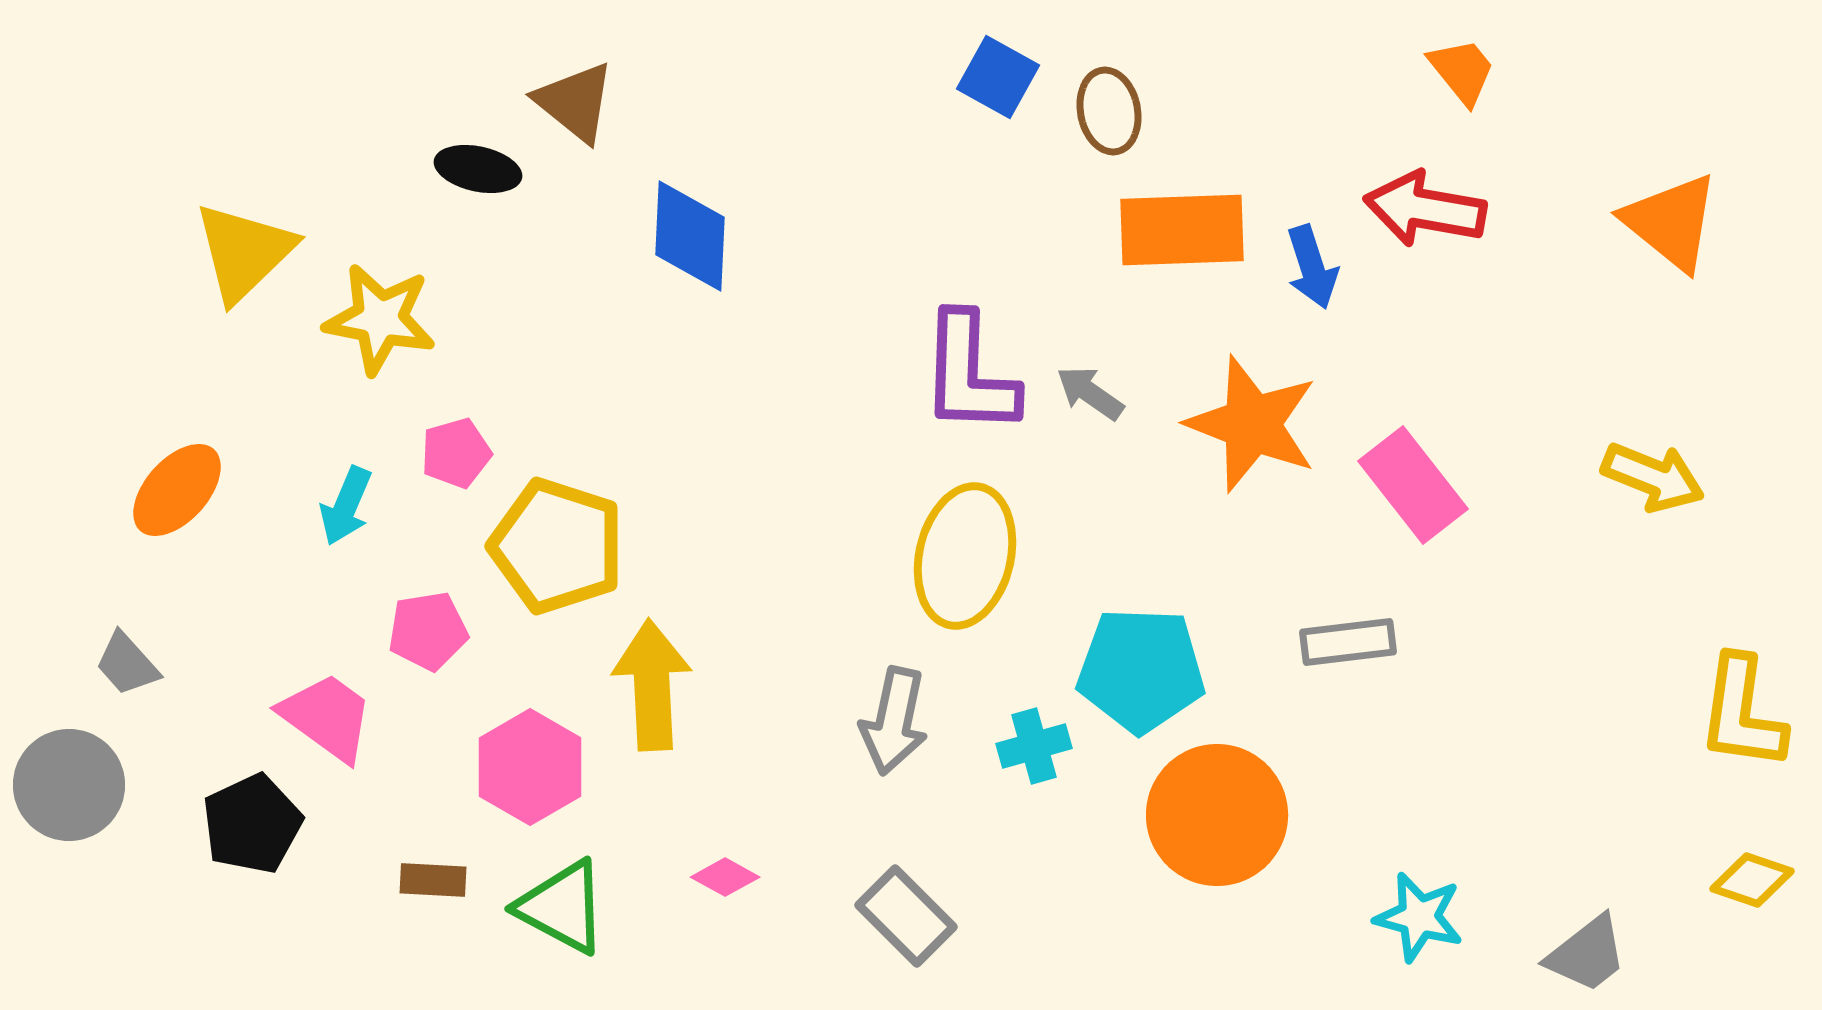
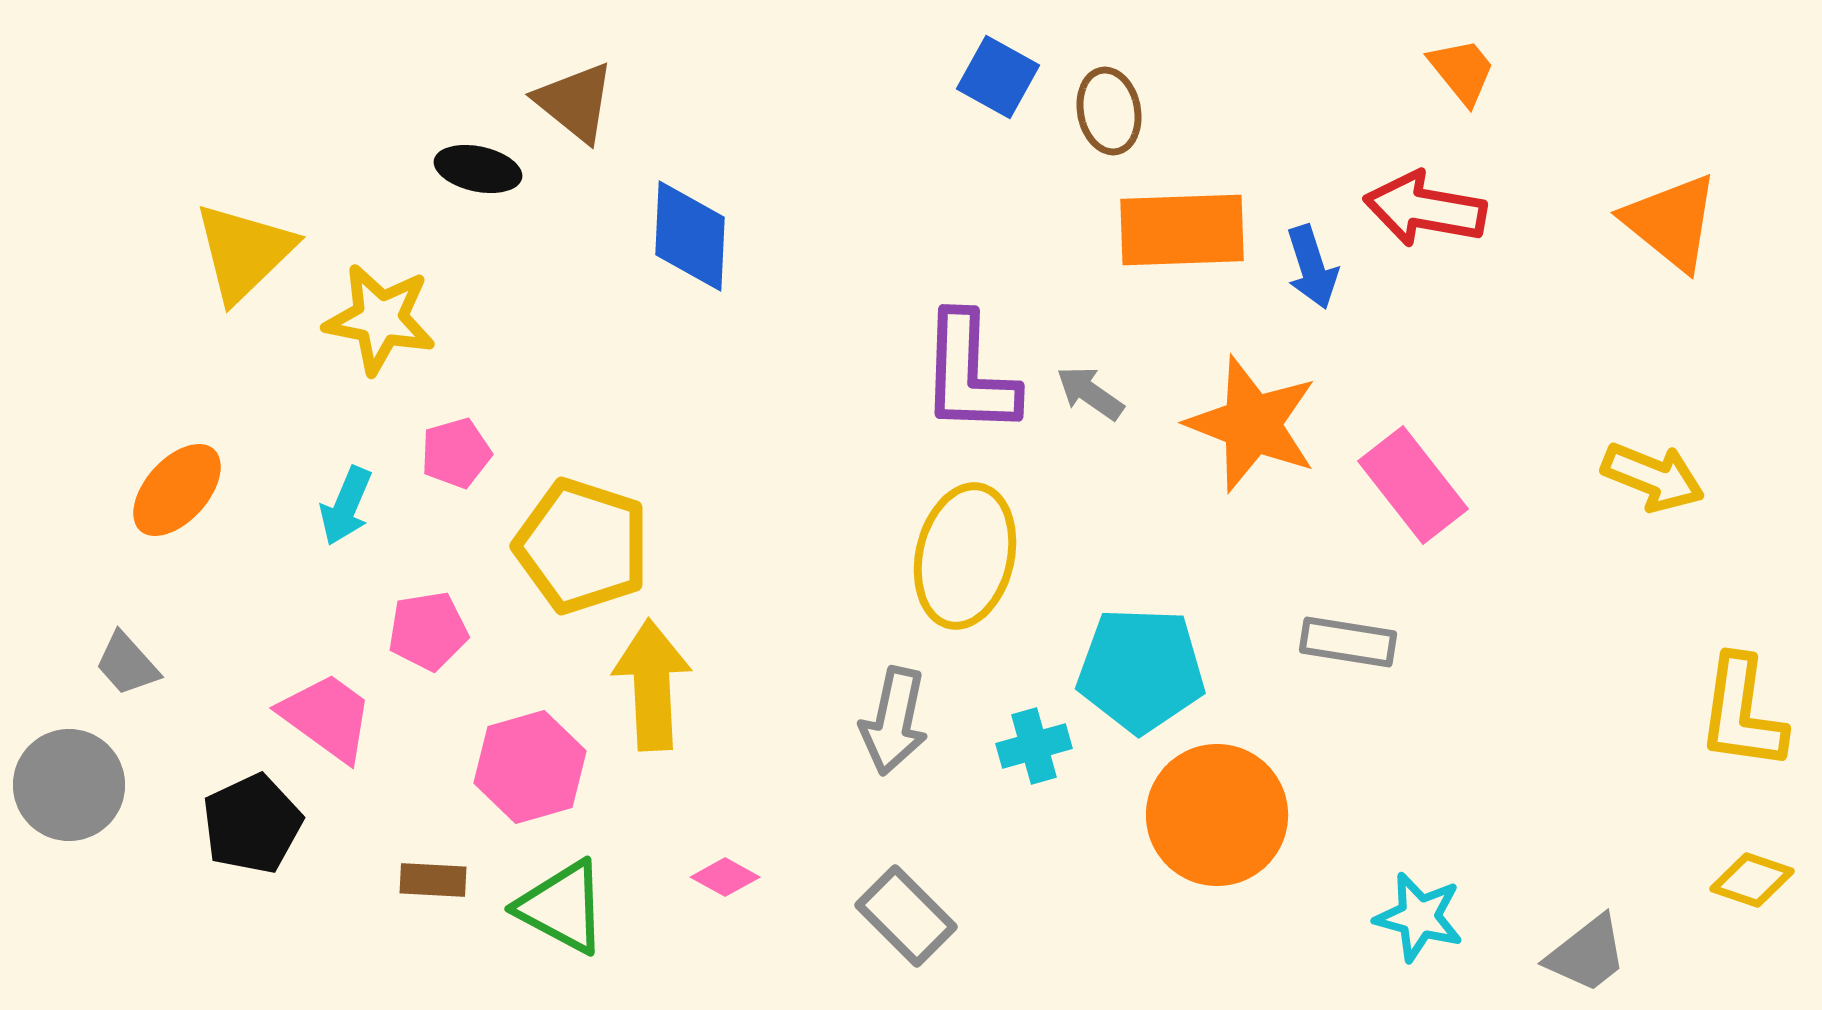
yellow pentagon at (557, 546): moved 25 px right
gray rectangle at (1348, 642): rotated 16 degrees clockwise
pink hexagon at (530, 767): rotated 14 degrees clockwise
